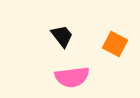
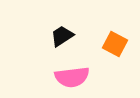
black trapezoid: rotated 85 degrees counterclockwise
